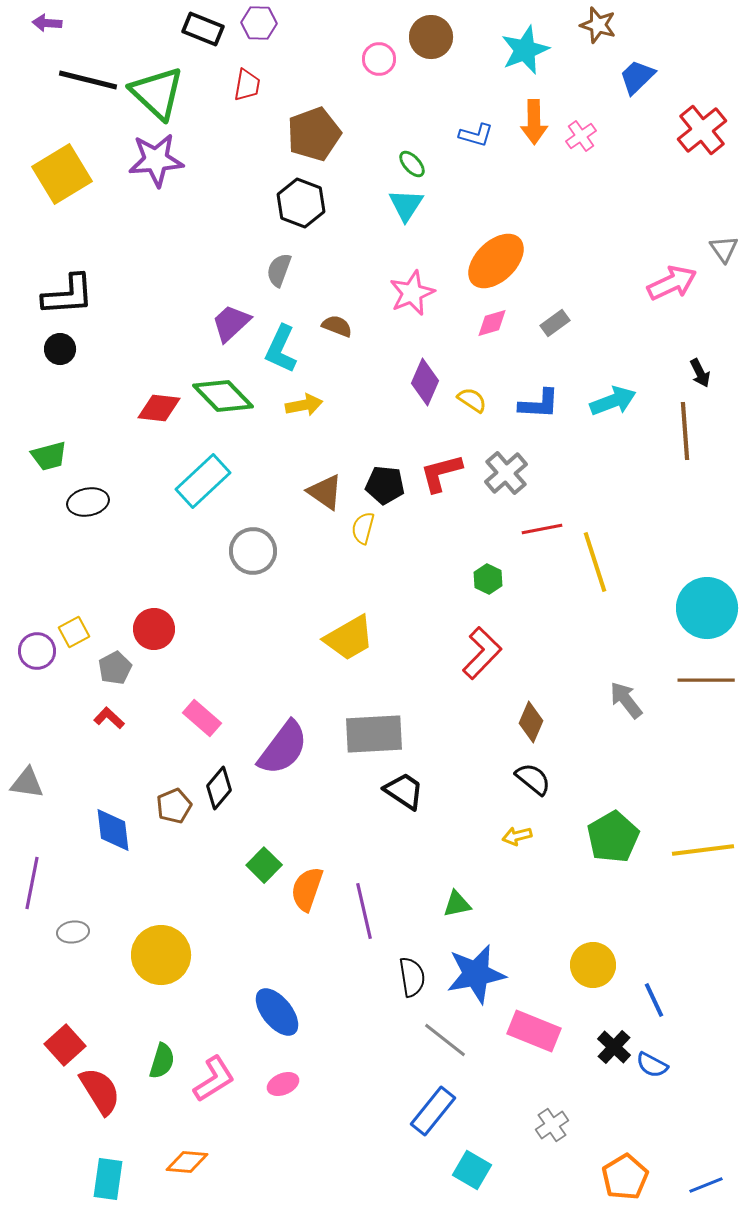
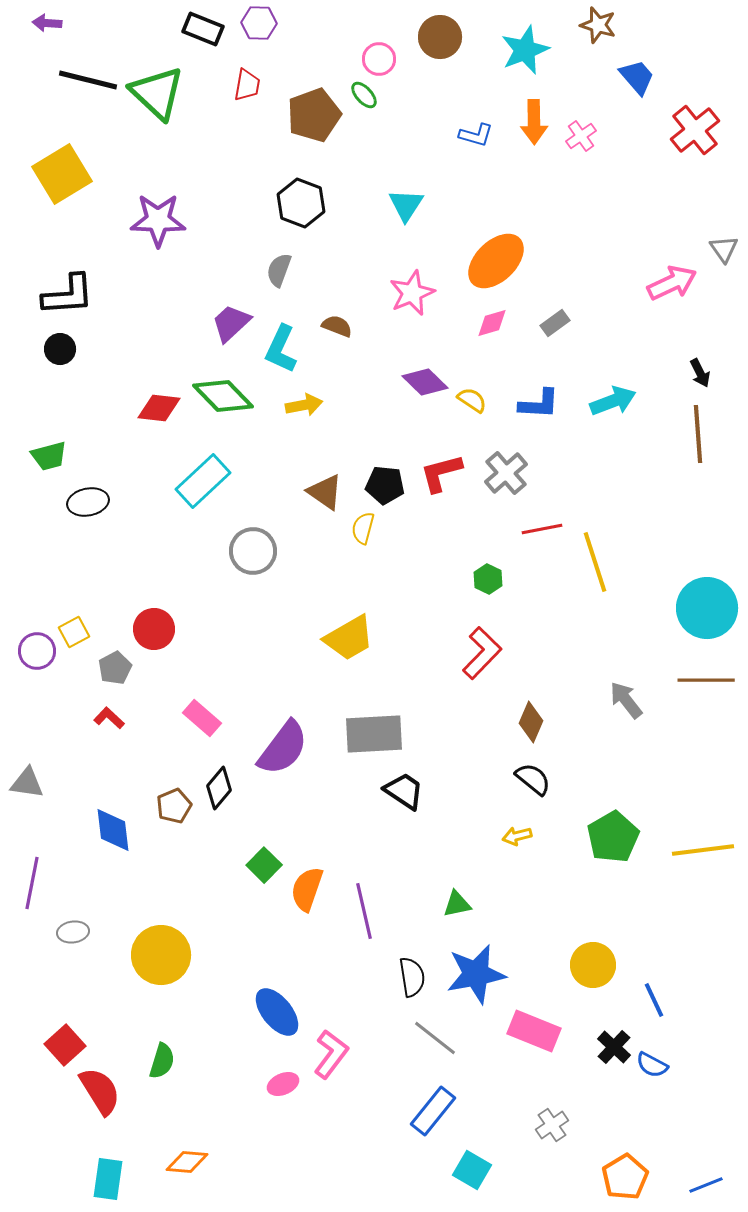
brown circle at (431, 37): moved 9 px right
blue trapezoid at (637, 77): rotated 93 degrees clockwise
red cross at (702, 130): moved 7 px left
brown pentagon at (314, 134): moved 19 px up
purple star at (156, 160): moved 2 px right, 60 px down; rotated 6 degrees clockwise
green ellipse at (412, 164): moved 48 px left, 69 px up
purple diamond at (425, 382): rotated 69 degrees counterclockwise
brown line at (685, 431): moved 13 px right, 3 px down
gray line at (445, 1040): moved 10 px left, 2 px up
pink L-shape at (214, 1079): moved 117 px right, 25 px up; rotated 21 degrees counterclockwise
